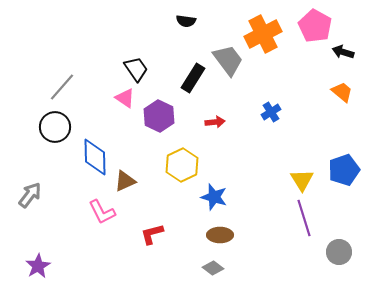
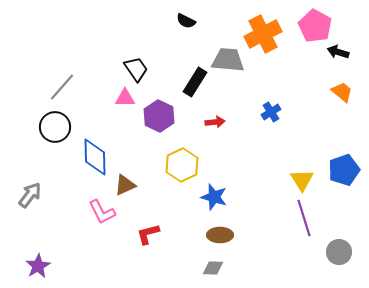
black semicircle: rotated 18 degrees clockwise
black arrow: moved 5 px left
gray trapezoid: rotated 48 degrees counterclockwise
black rectangle: moved 2 px right, 4 px down
pink triangle: rotated 35 degrees counterclockwise
brown triangle: moved 4 px down
red L-shape: moved 4 px left
gray diamond: rotated 35 degrees counterclockwise
